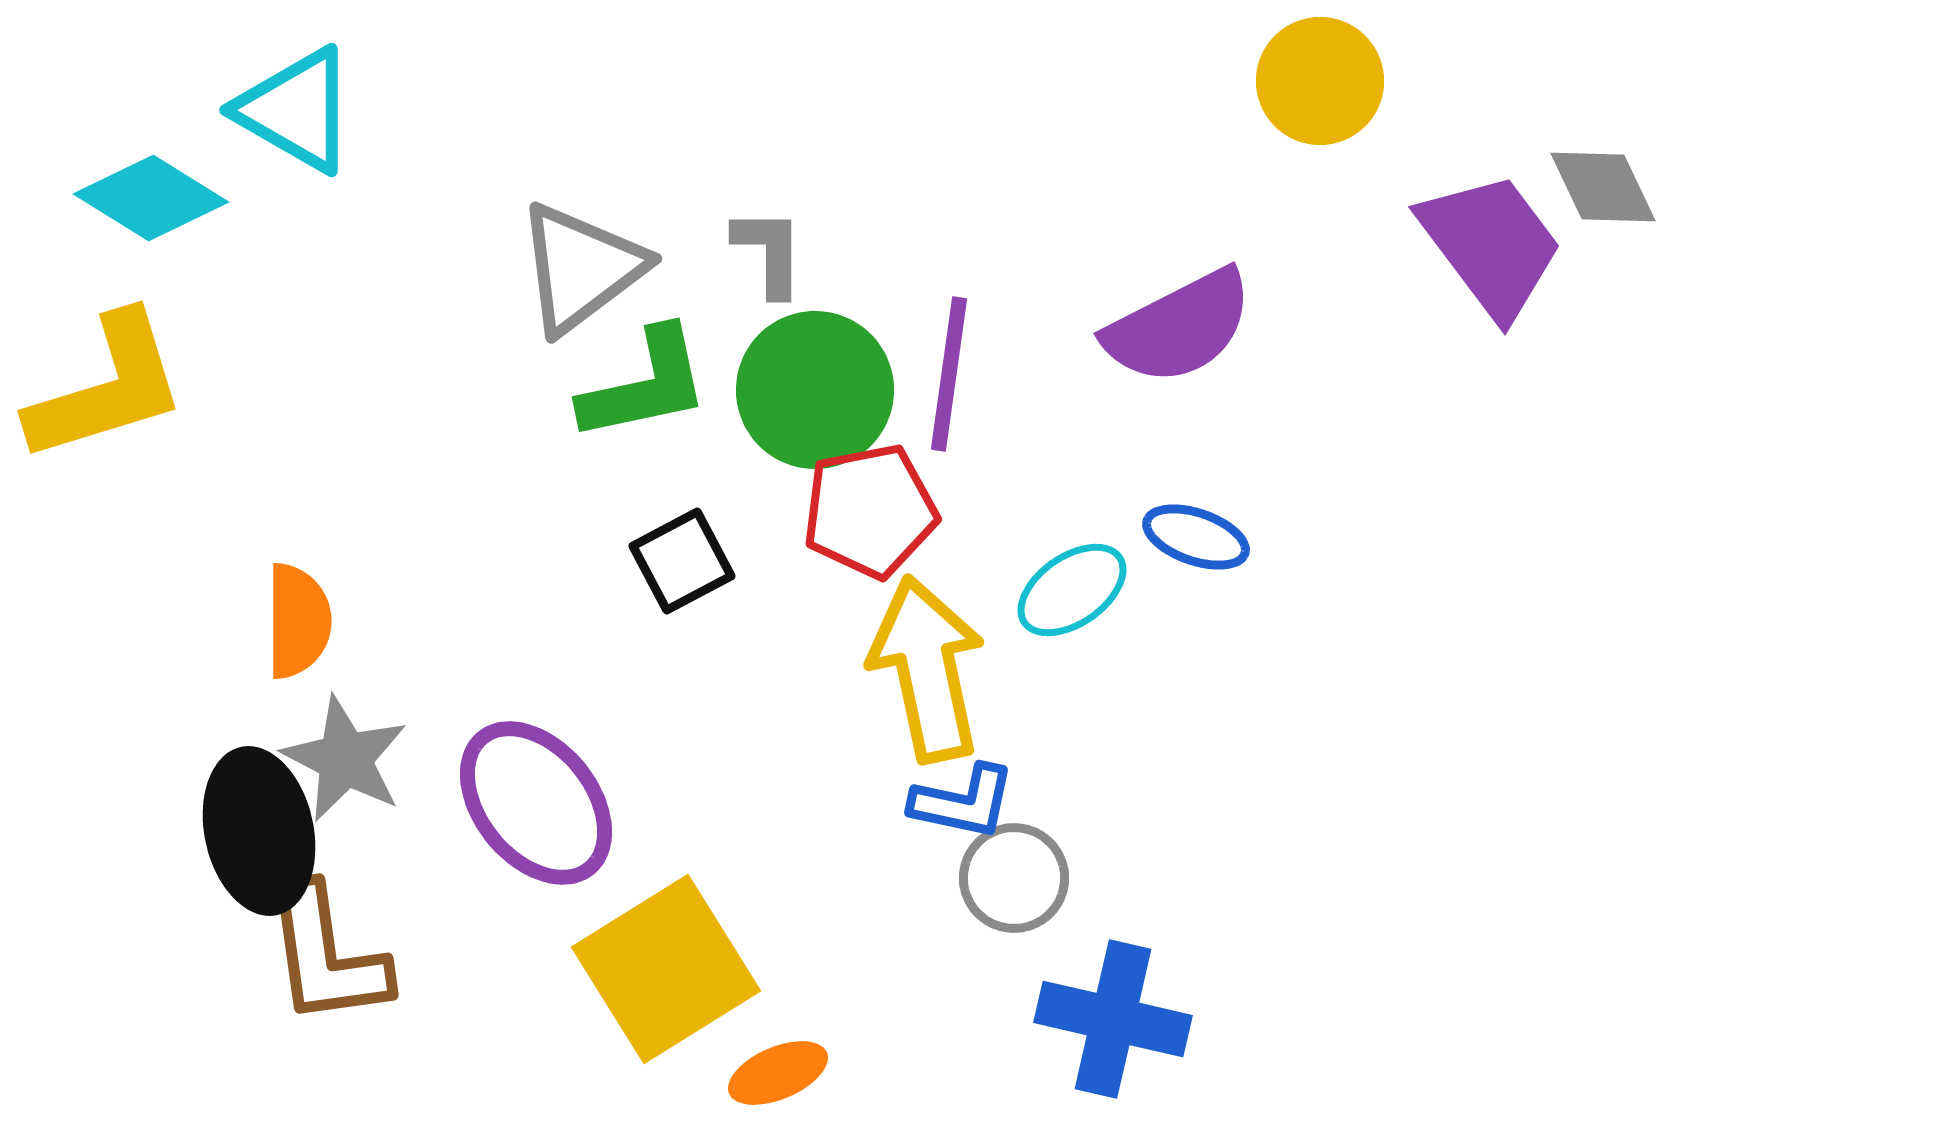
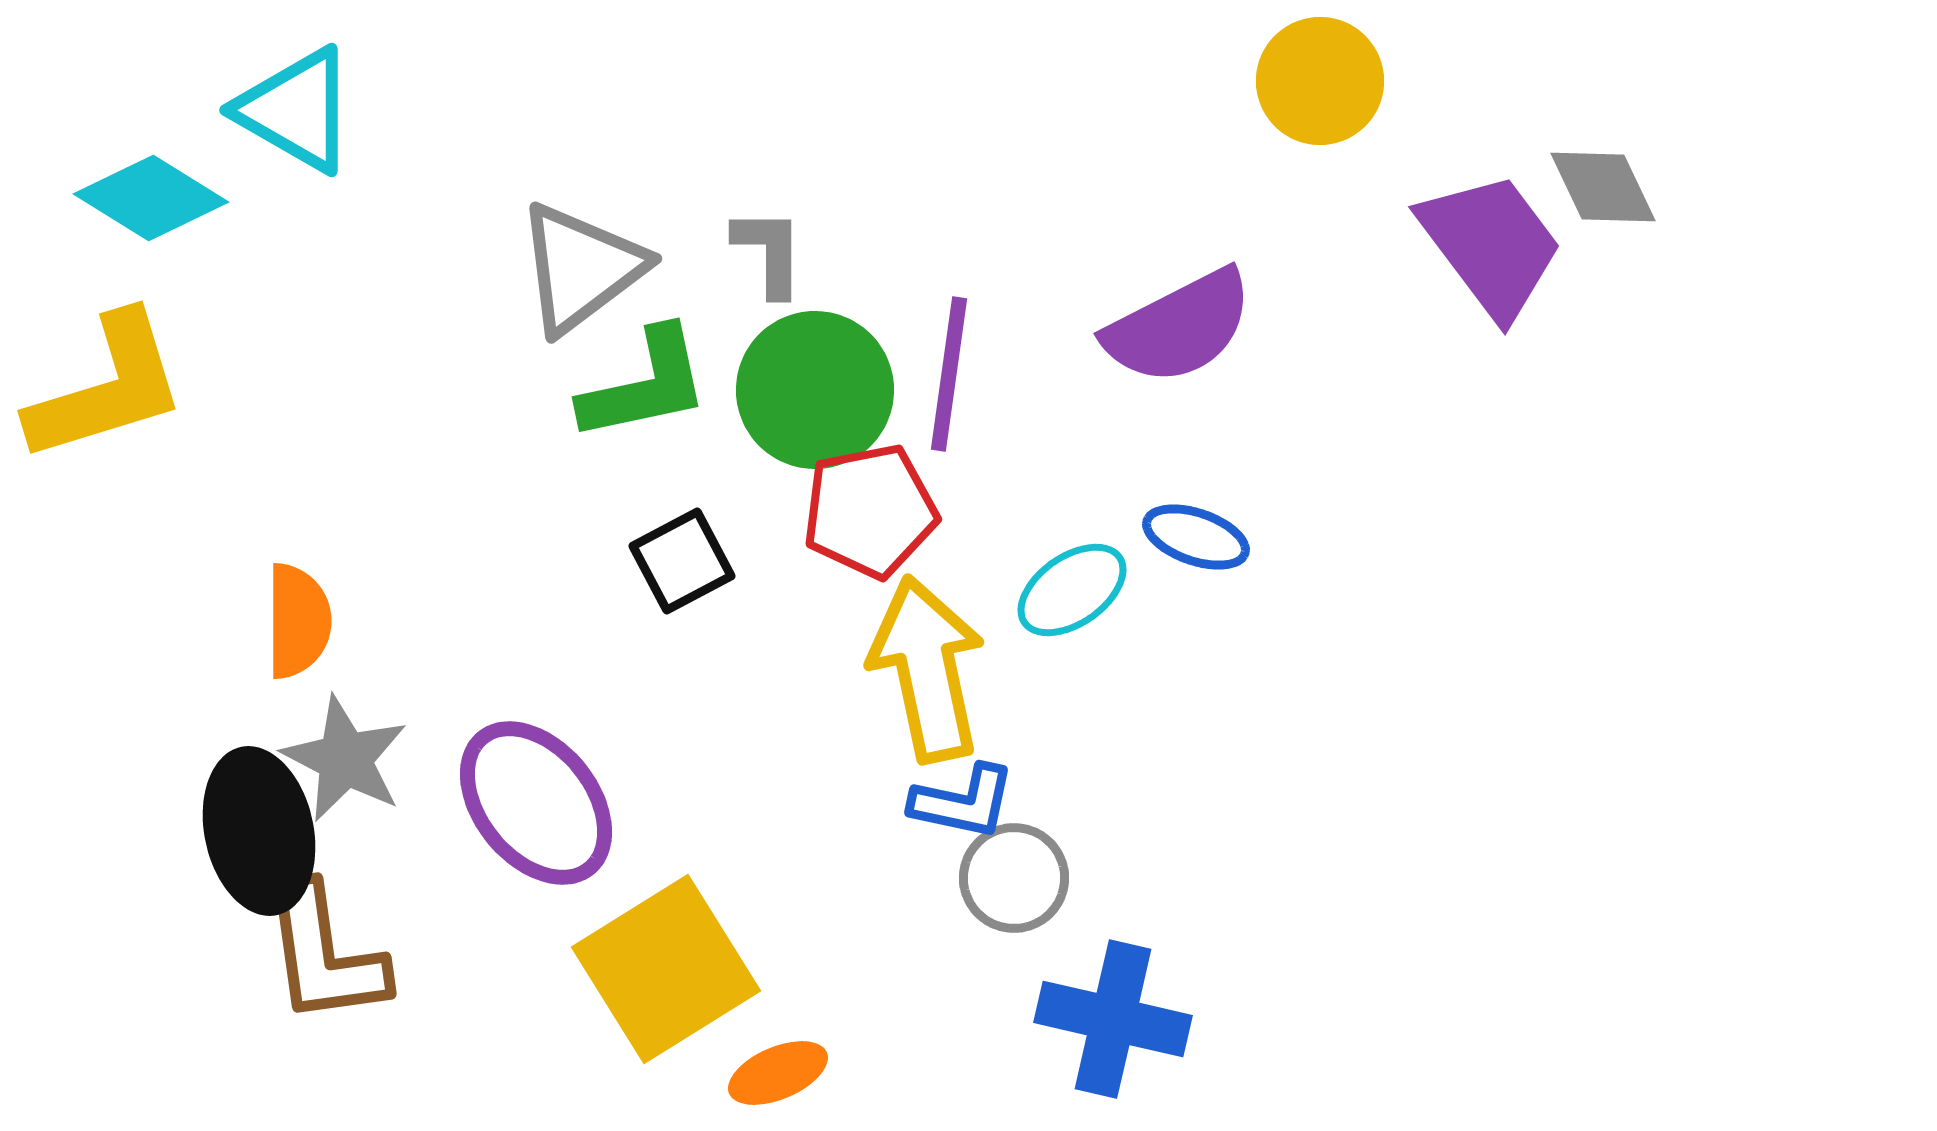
brown L-shape: moved 2 px left, 1 px up
